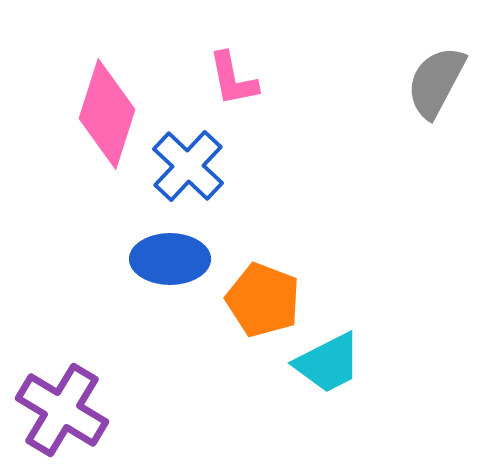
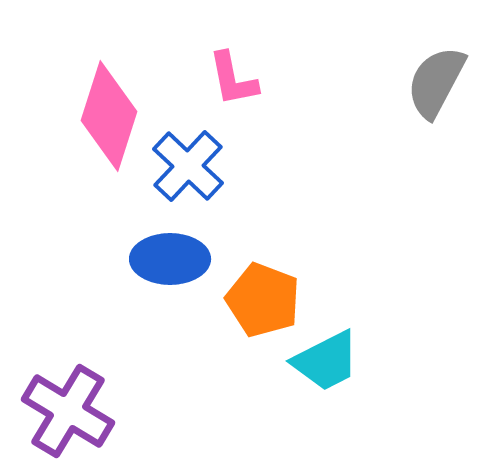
pink diamond: moved 2 px right, 2 px down
cyan trapezoid: moved 2 px left, 2 px up
purple cross: moved 6 px right, 1 px down
